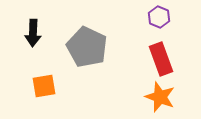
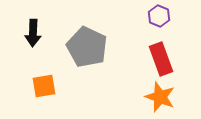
purple hexagon: moved 1 px up
